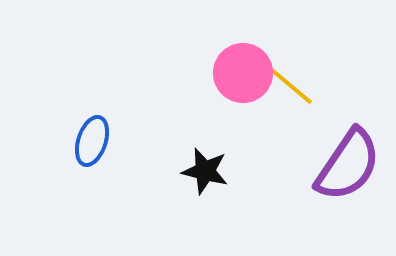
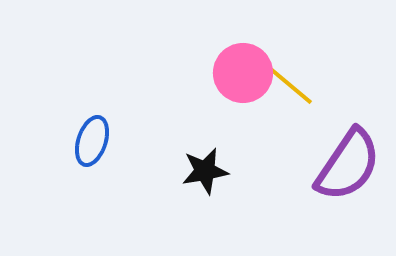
black star: rotated 24 degrees counterclockwise
